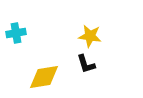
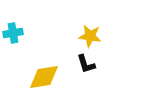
cyan cross: moved 3 px left
